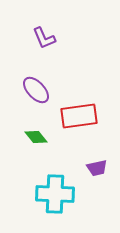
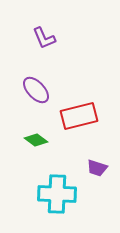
red rectangle: rotated 6 degrees counterclockwise
green diamond: moved 3 px down; rotated 15 degrees counterclockwise
purple trapezoid: rotated 30 degrees clockwise
cyan cross: moved 2 px right
